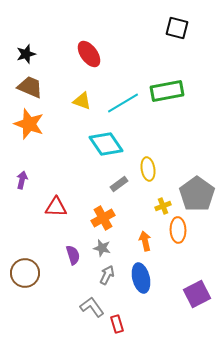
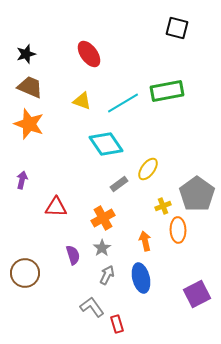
yellow ellipse: rotated 45 degrees clockwise
gray star: rotated 24 degrees clockwise
